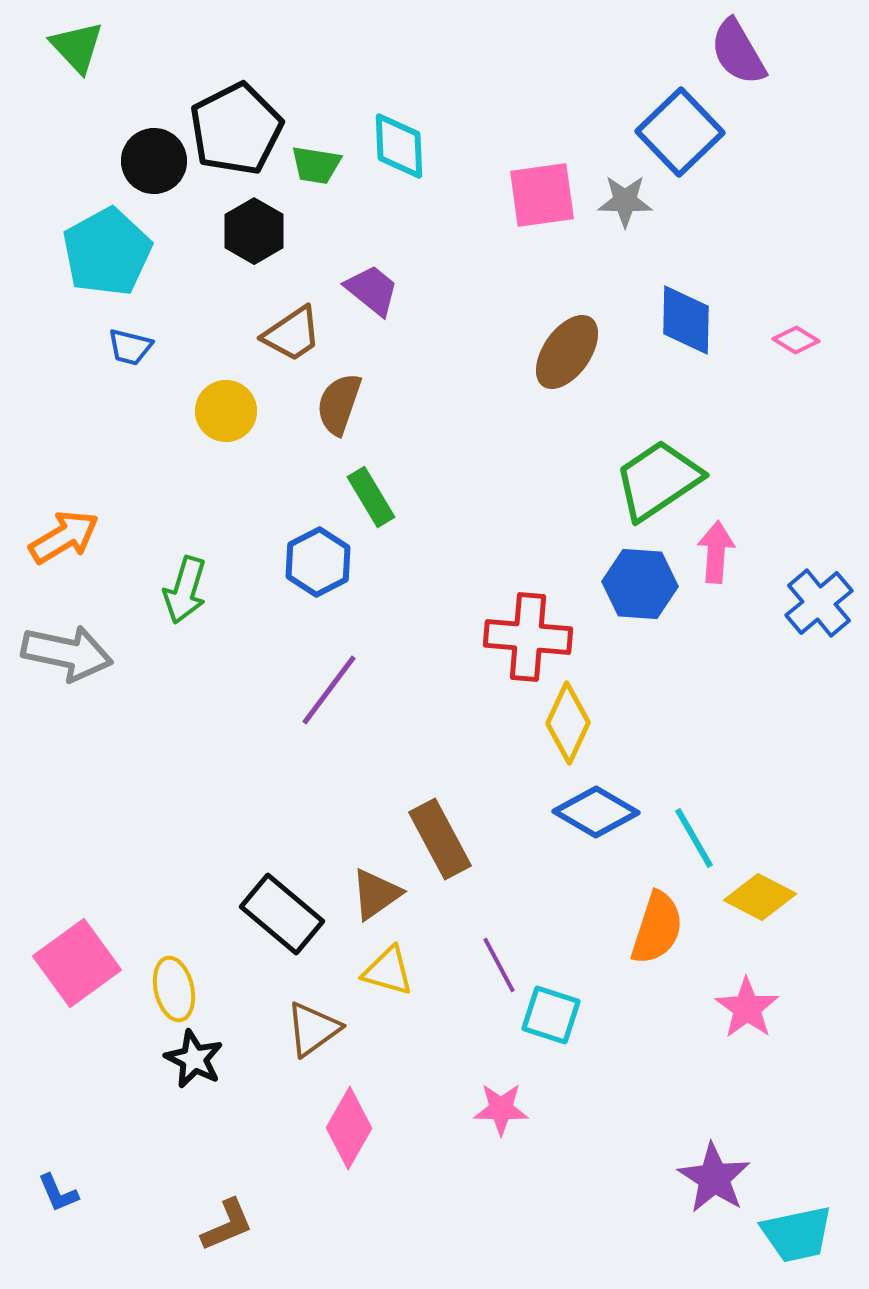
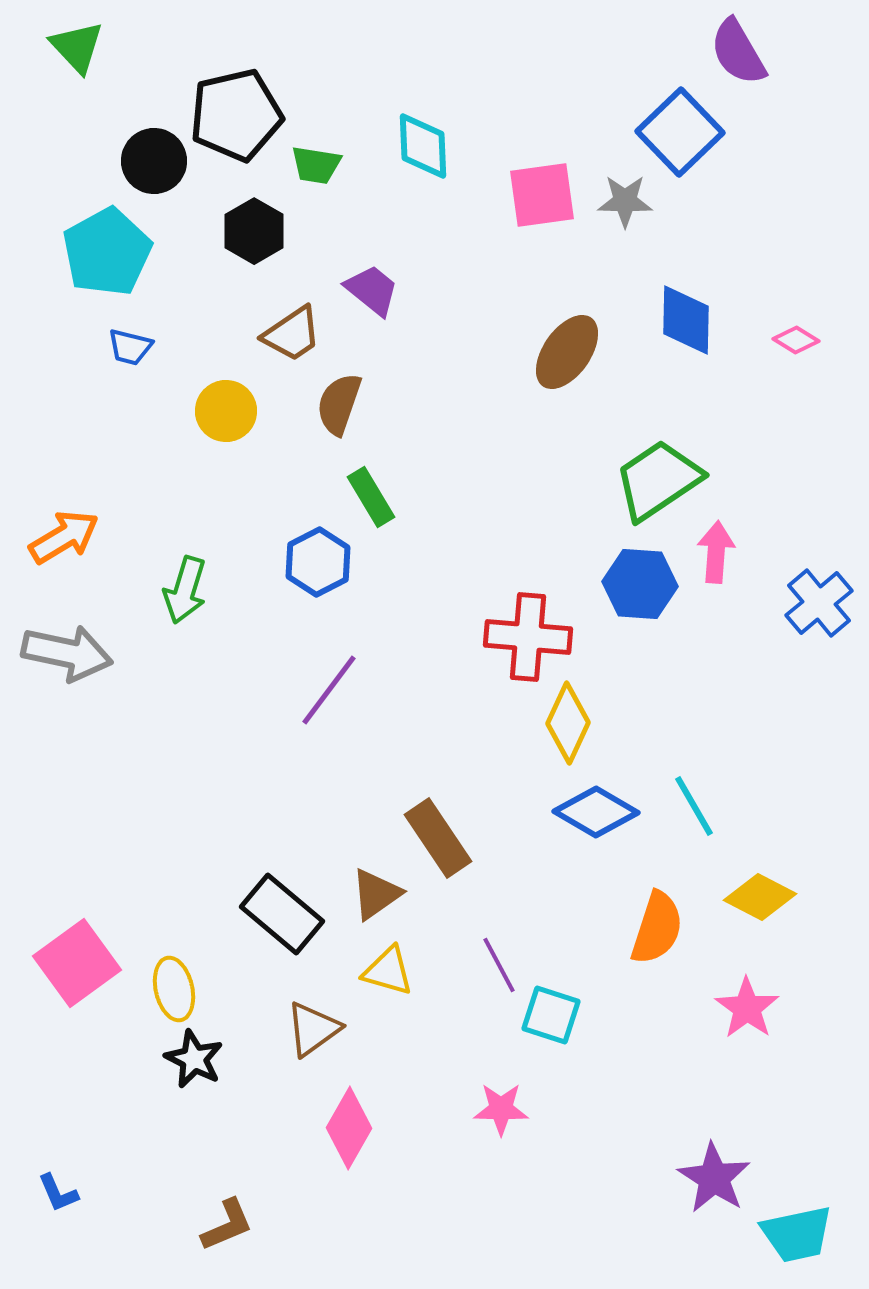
black pentagon at (236, 129): moved 14 px up; rotated 14 degrees clockwise
cyan diamond at (399, 146): moved 24 px right
cyan line at (694, 838): moved 32 px up
brown rectangle at (440, 839): moved 2 px left, 1 px up; rotated 6 degrees counterclockwise
